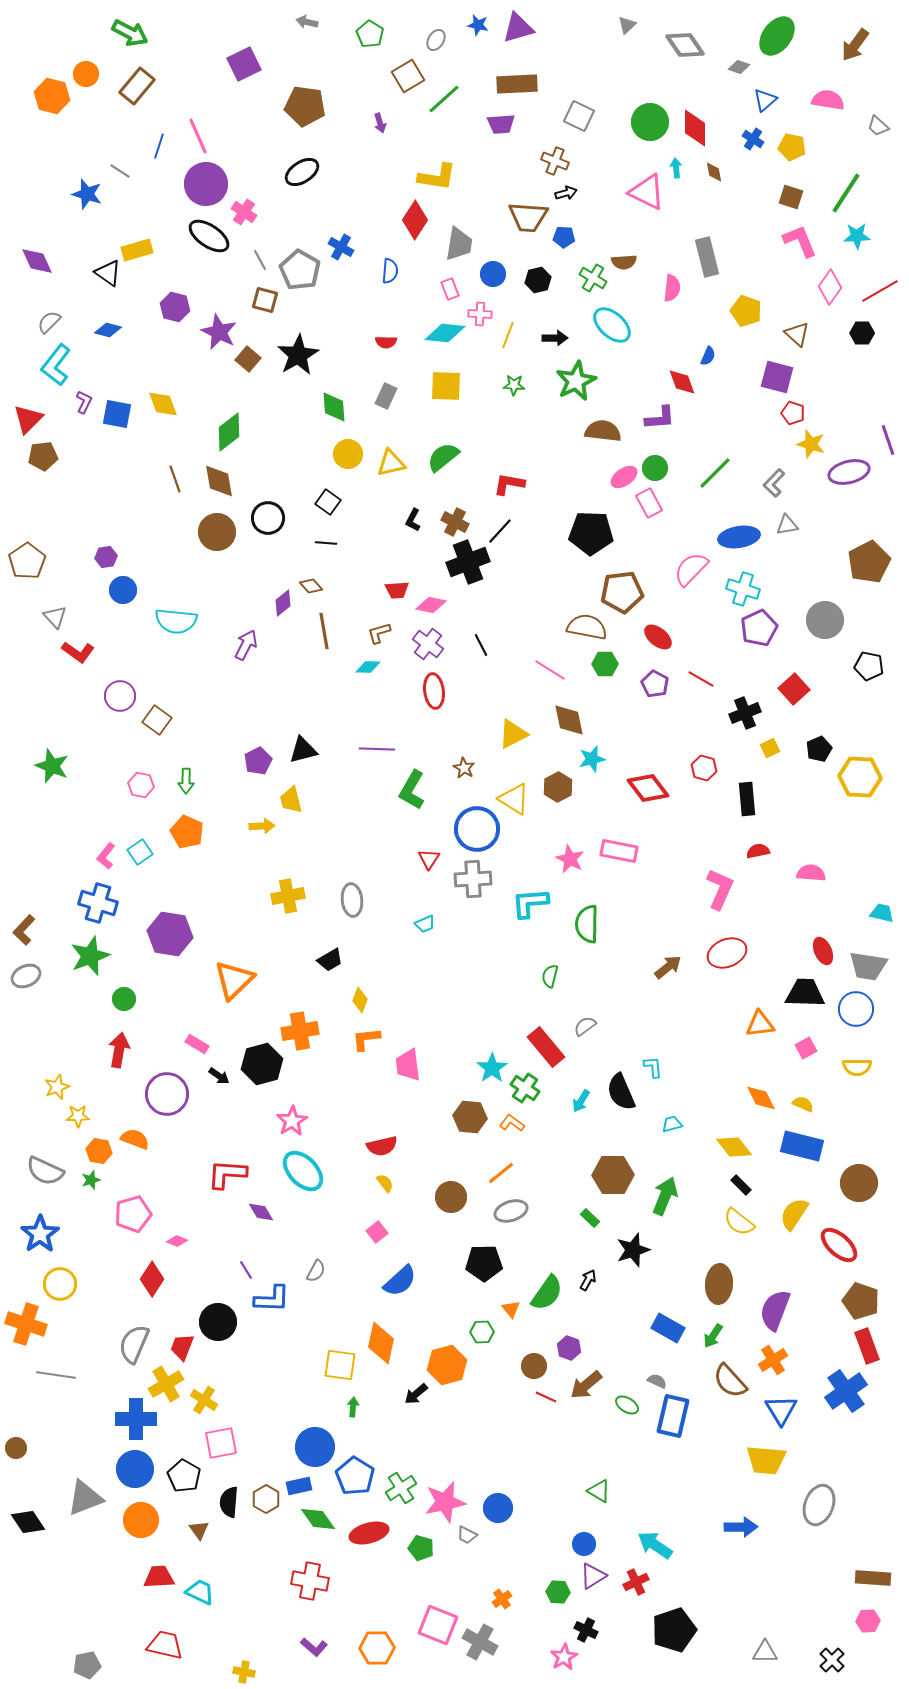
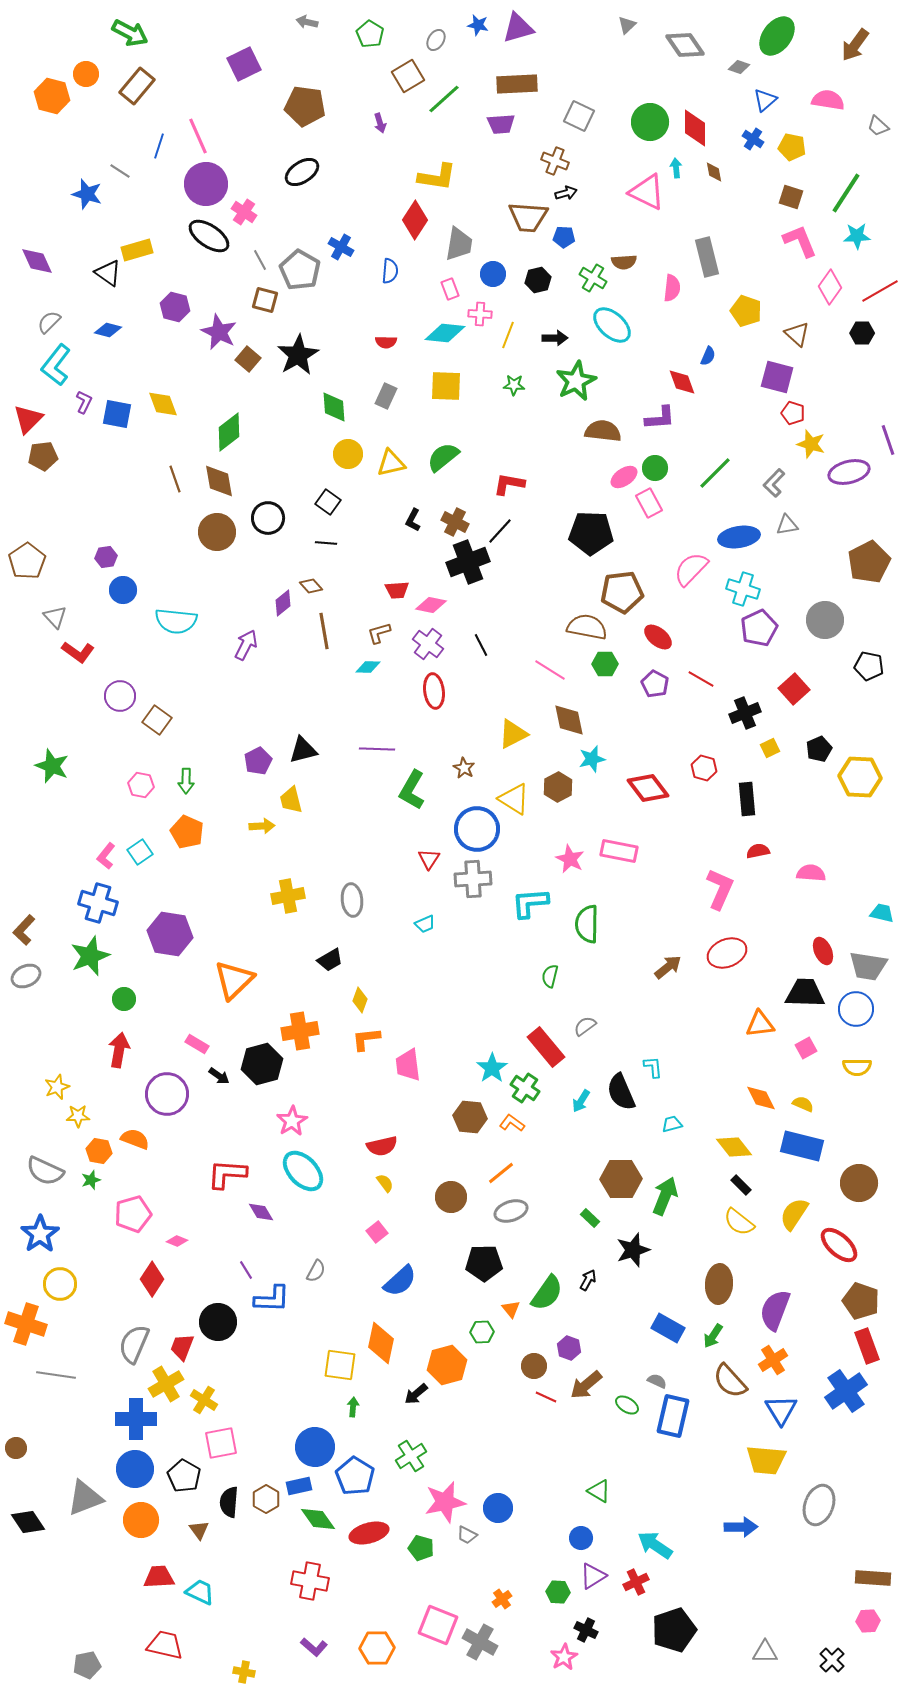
brown hexagon at (613, 1175): moved 8 px right, 4 px down
green cross at (401, 1488): moved 10 px right, 32 px up
blue circle at (584, 1544): moved 3 px left, 6 px up
